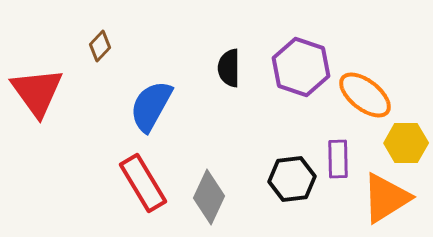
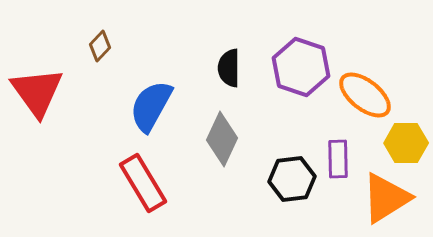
gray diamond: moved 13 px right, 58 px up
